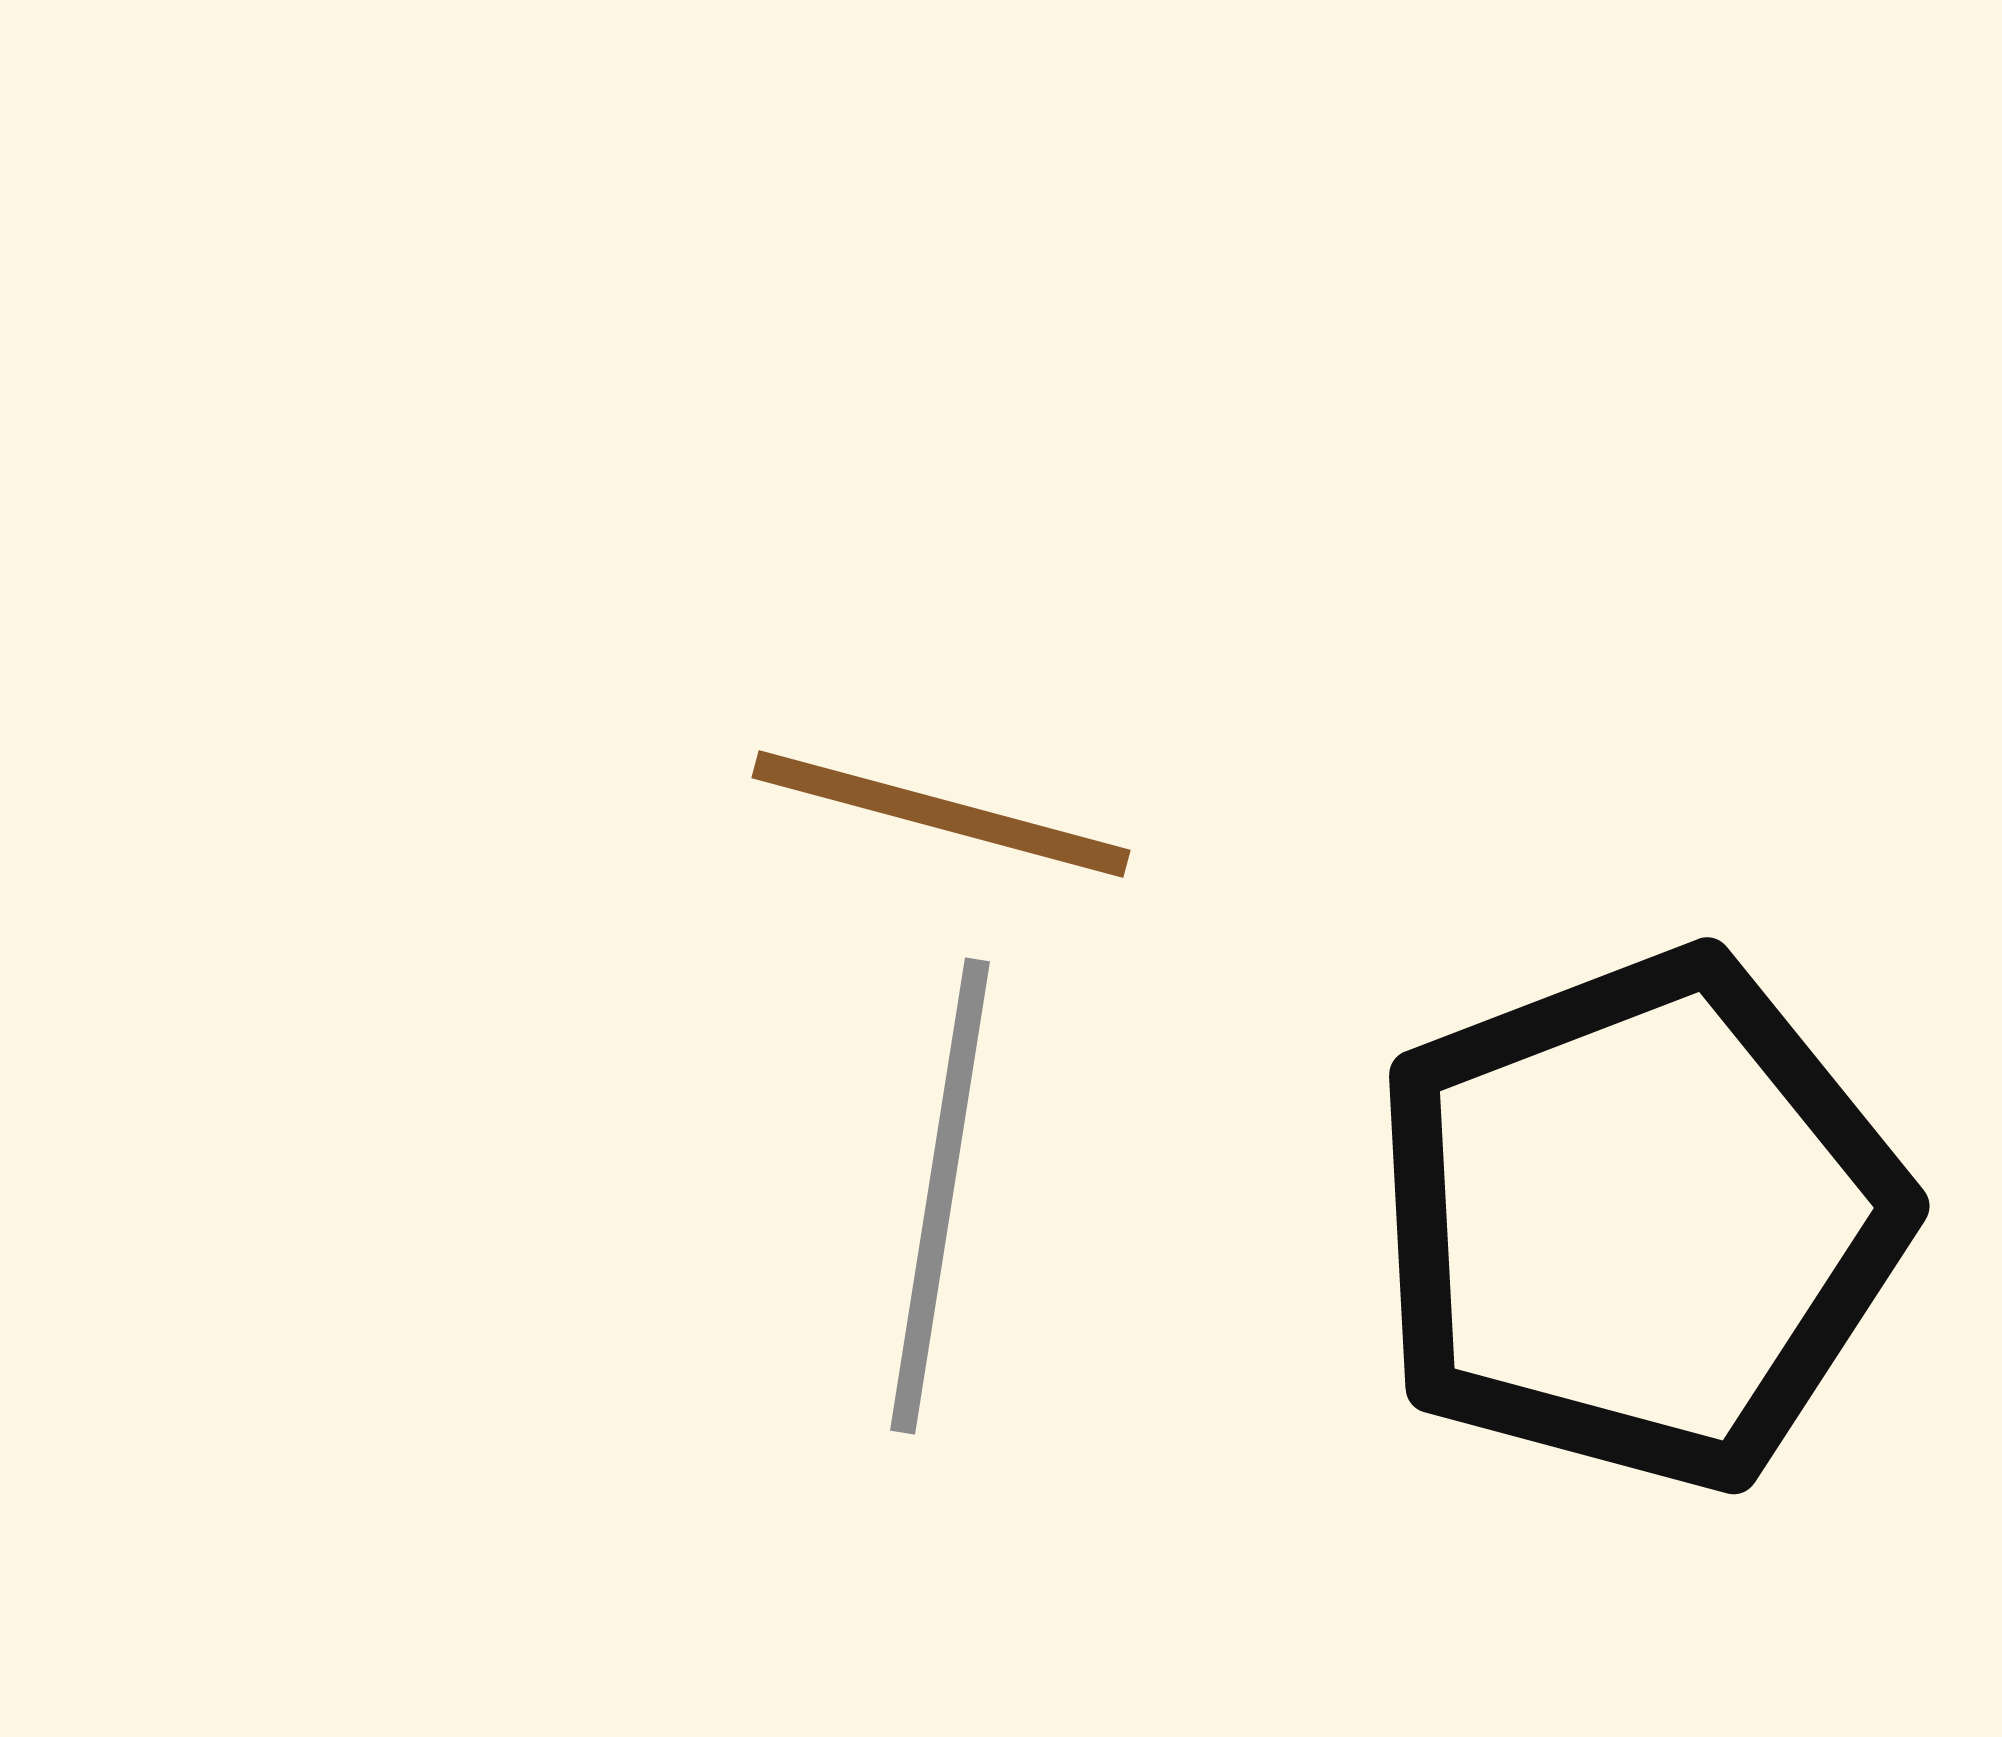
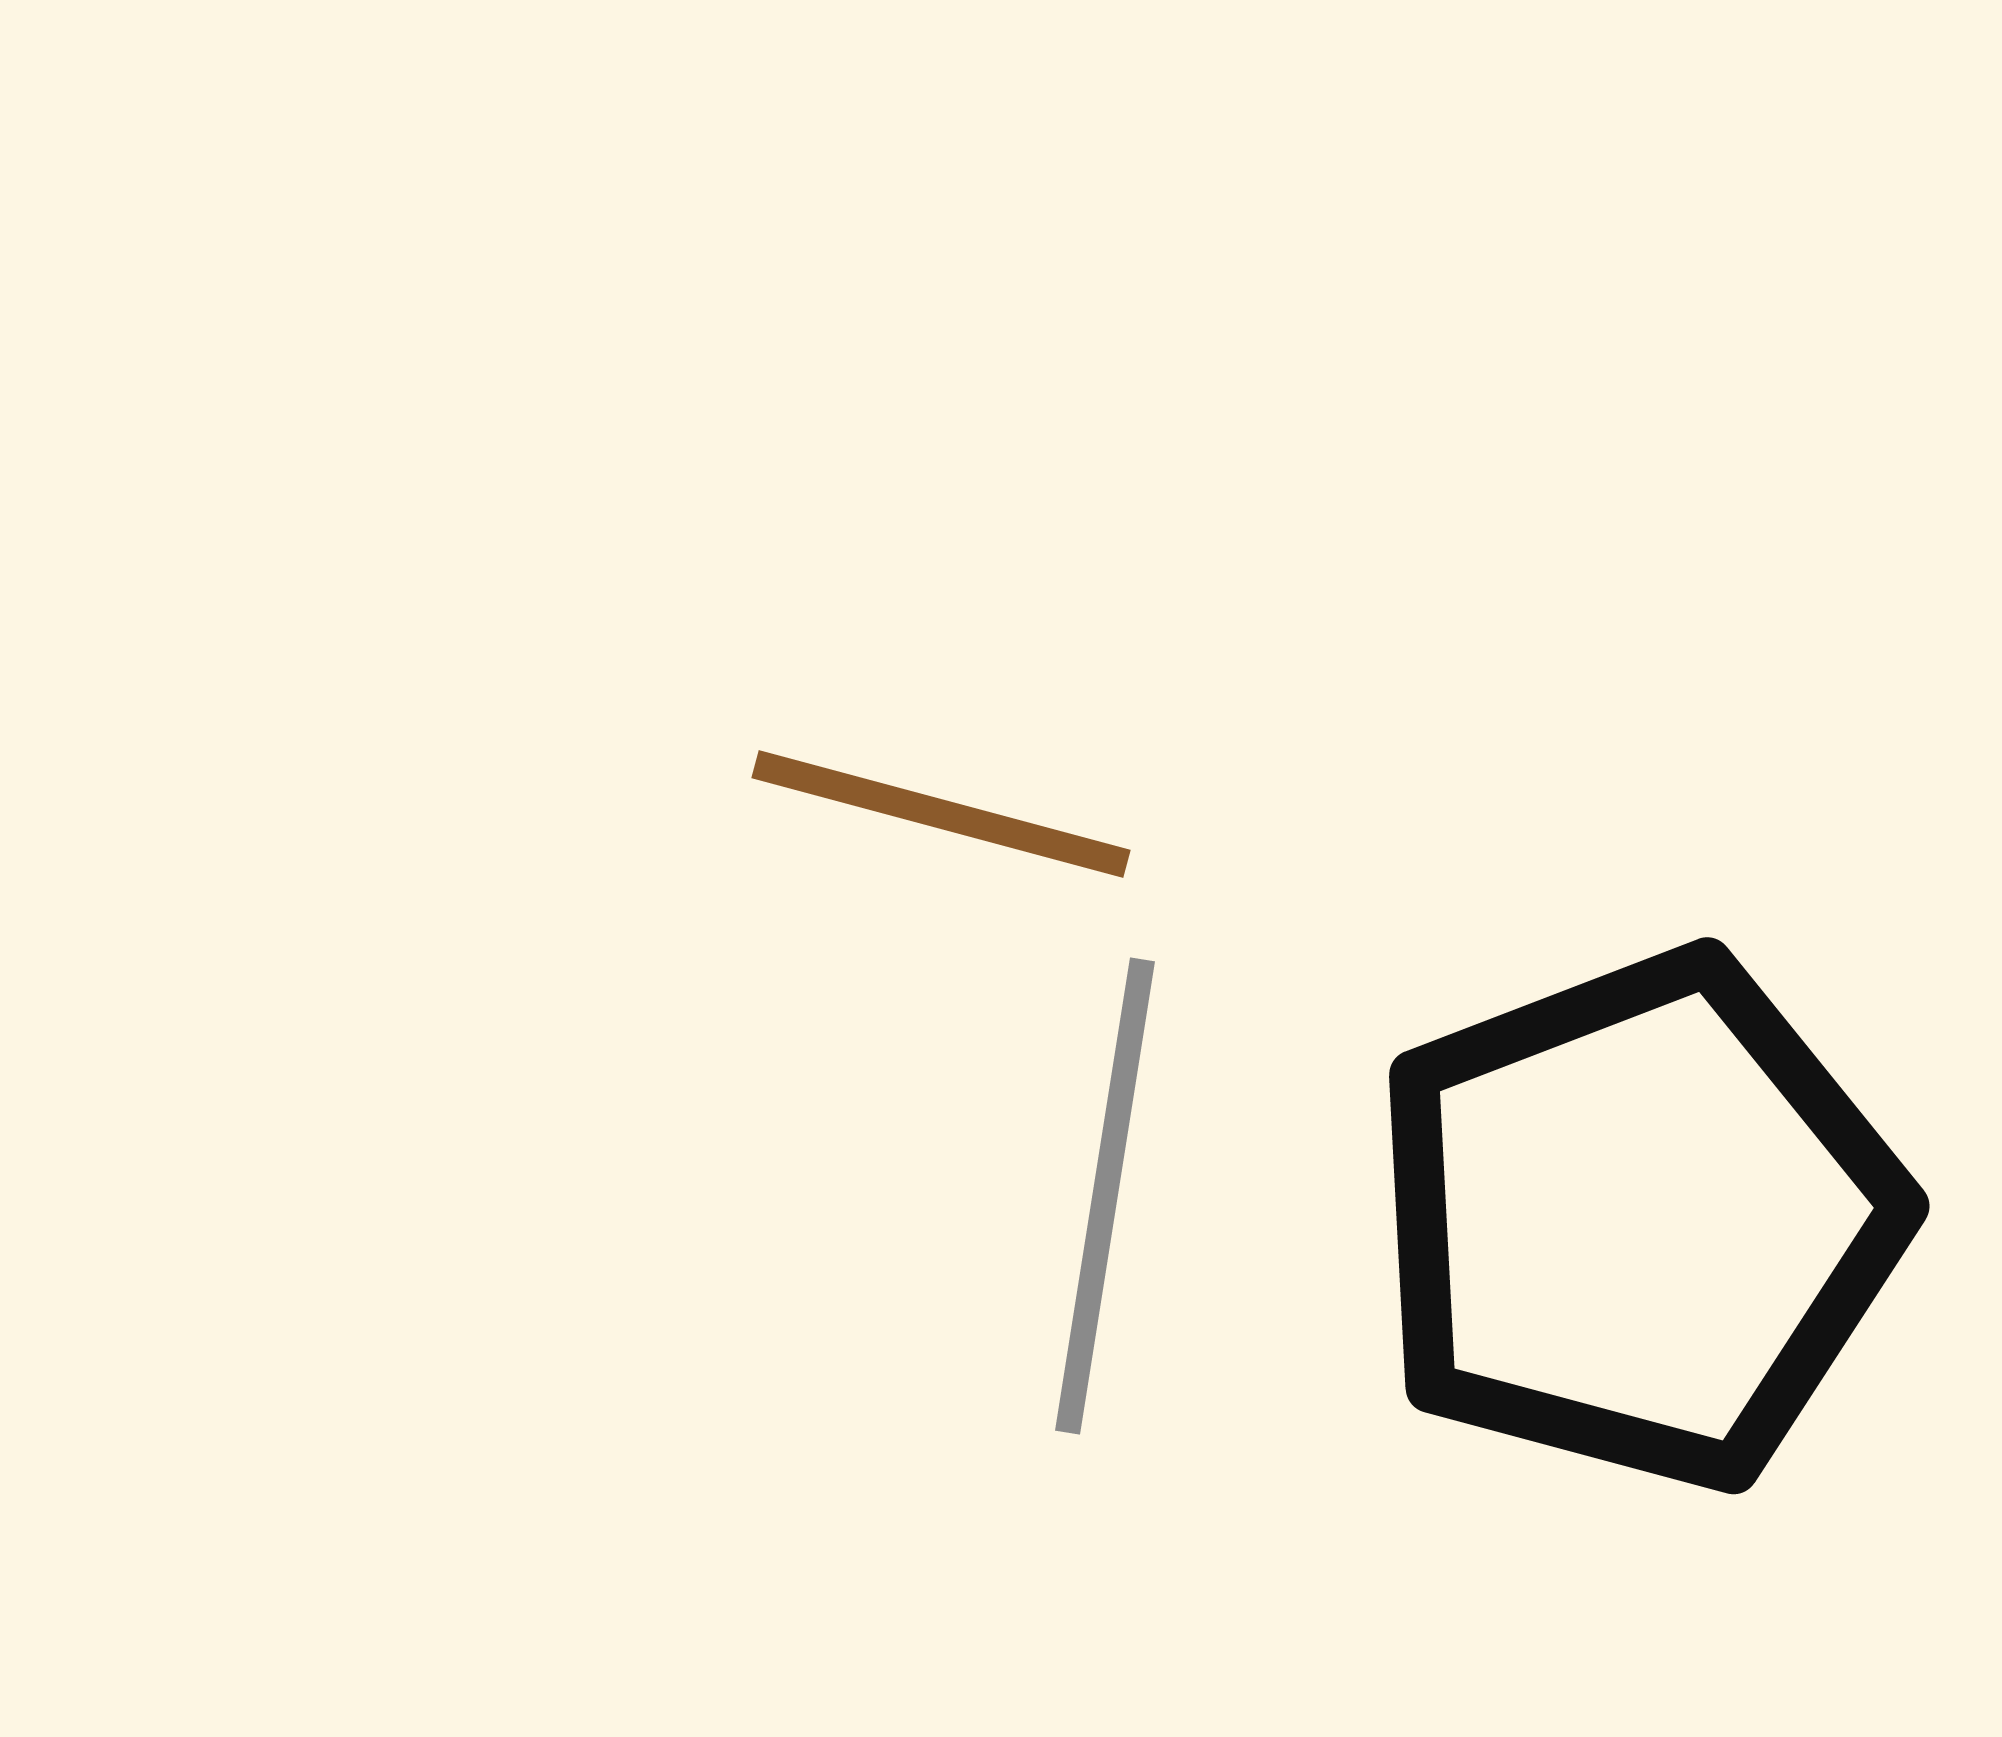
gray line: moved 165 px right
